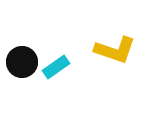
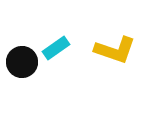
cyan rectangle: moved 19 px up
